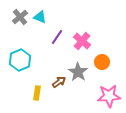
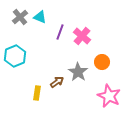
purple line: moved 3 px right, 5 px up; rotated 14 degrees counterclockwise
pink cross: moved 5 px up
cyan hexagon: moved 5 px left, 4 px up
brown arrow: moved 2 px left
pink star: rotated 30 degrees clockwise
